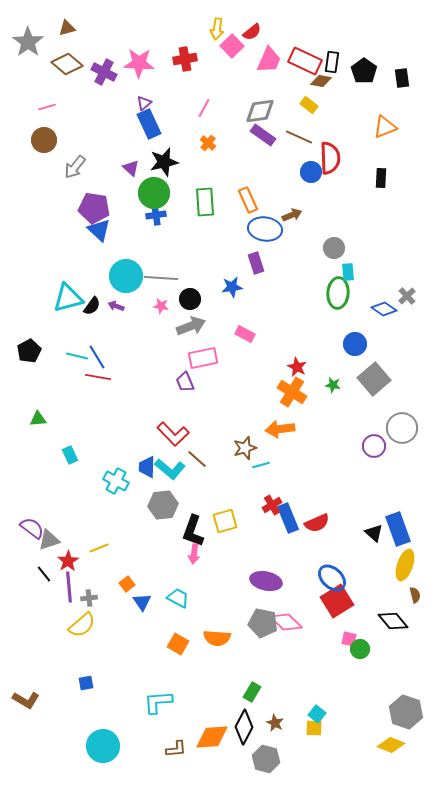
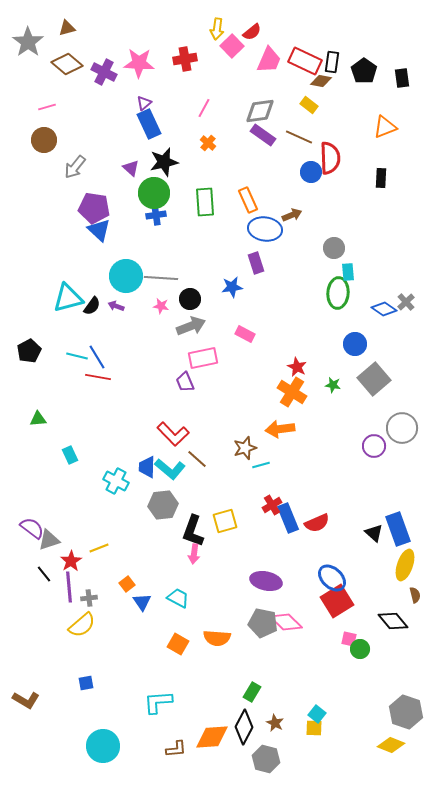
gray cross at (407, 296): moved 1 px left, 6 px down
red star at (68, 561): moved 3 px right
